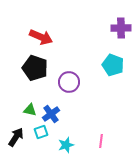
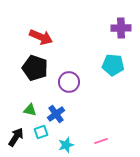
cyan pentagon: rotated 15 degrees counterclockwise
blue cross: moved 5 px right
pink line: rotated 64 degrees clockwise
